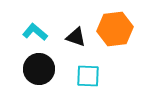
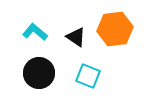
black triangle: rotated 15 degrees clockwise
black circle: moved 4 px down
cyan square: rotated 20 degrees clockwise
